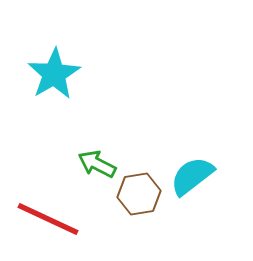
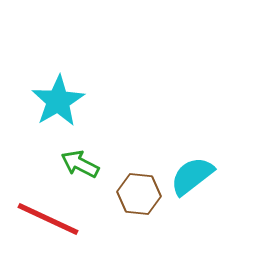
cyan star: moved 4 px right, 27 px down
green arrow: moved 17 px left
brown hexagon: rotated 15 degrees clockwise
